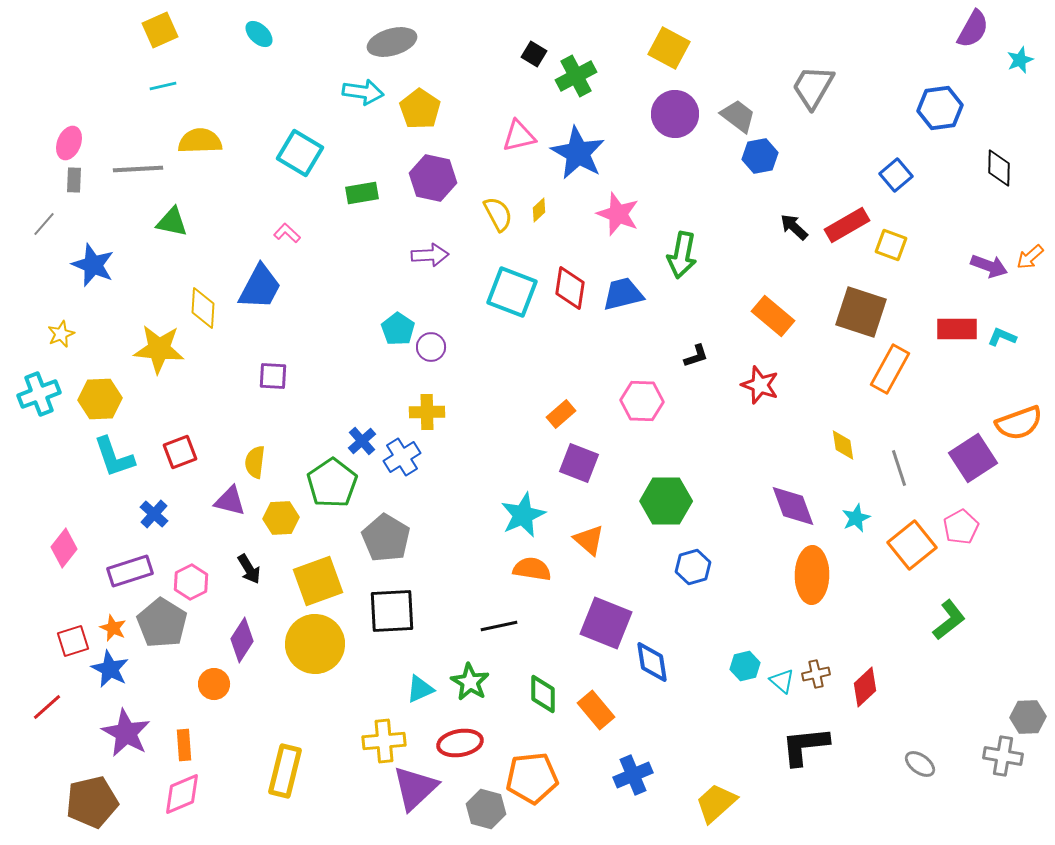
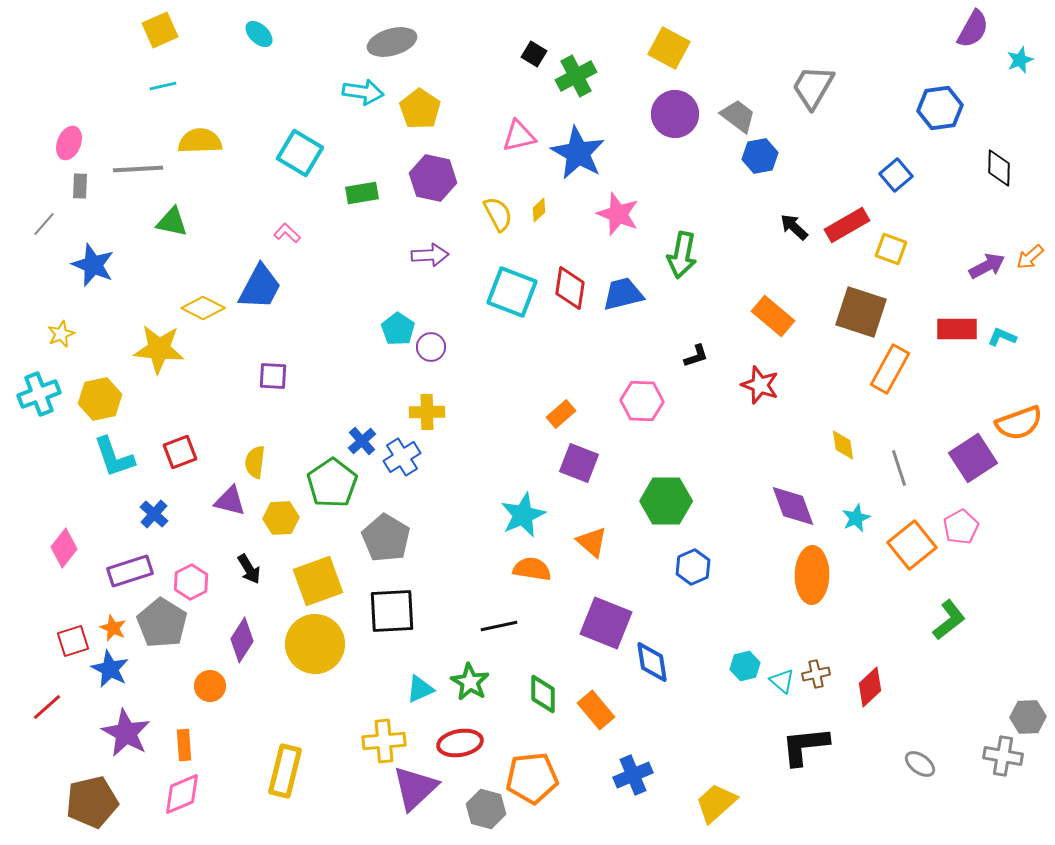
gray rectangle at (74, 180): moved 6 px right, 6 px down
yellow square at (891, 245): moved 4 px down
purple arrow at (989, 266): moved 2 px left; rotated 48 degrees counterclockwise
yellow diamond at (203, 308): rotated 66 degrees counterclockwise
yellow hexagon at (100, 399): rotated 9 degrees counterclockwise
orange triangle at (589, 540): moved 3 px right, 2 px down
blue hexagon at (693, 567): rotated 8 degrees counterclockwise
orange circle at (214, 684): moved 4 px left, 2 px down
red diamond at (865, 687): moved 5 px right
